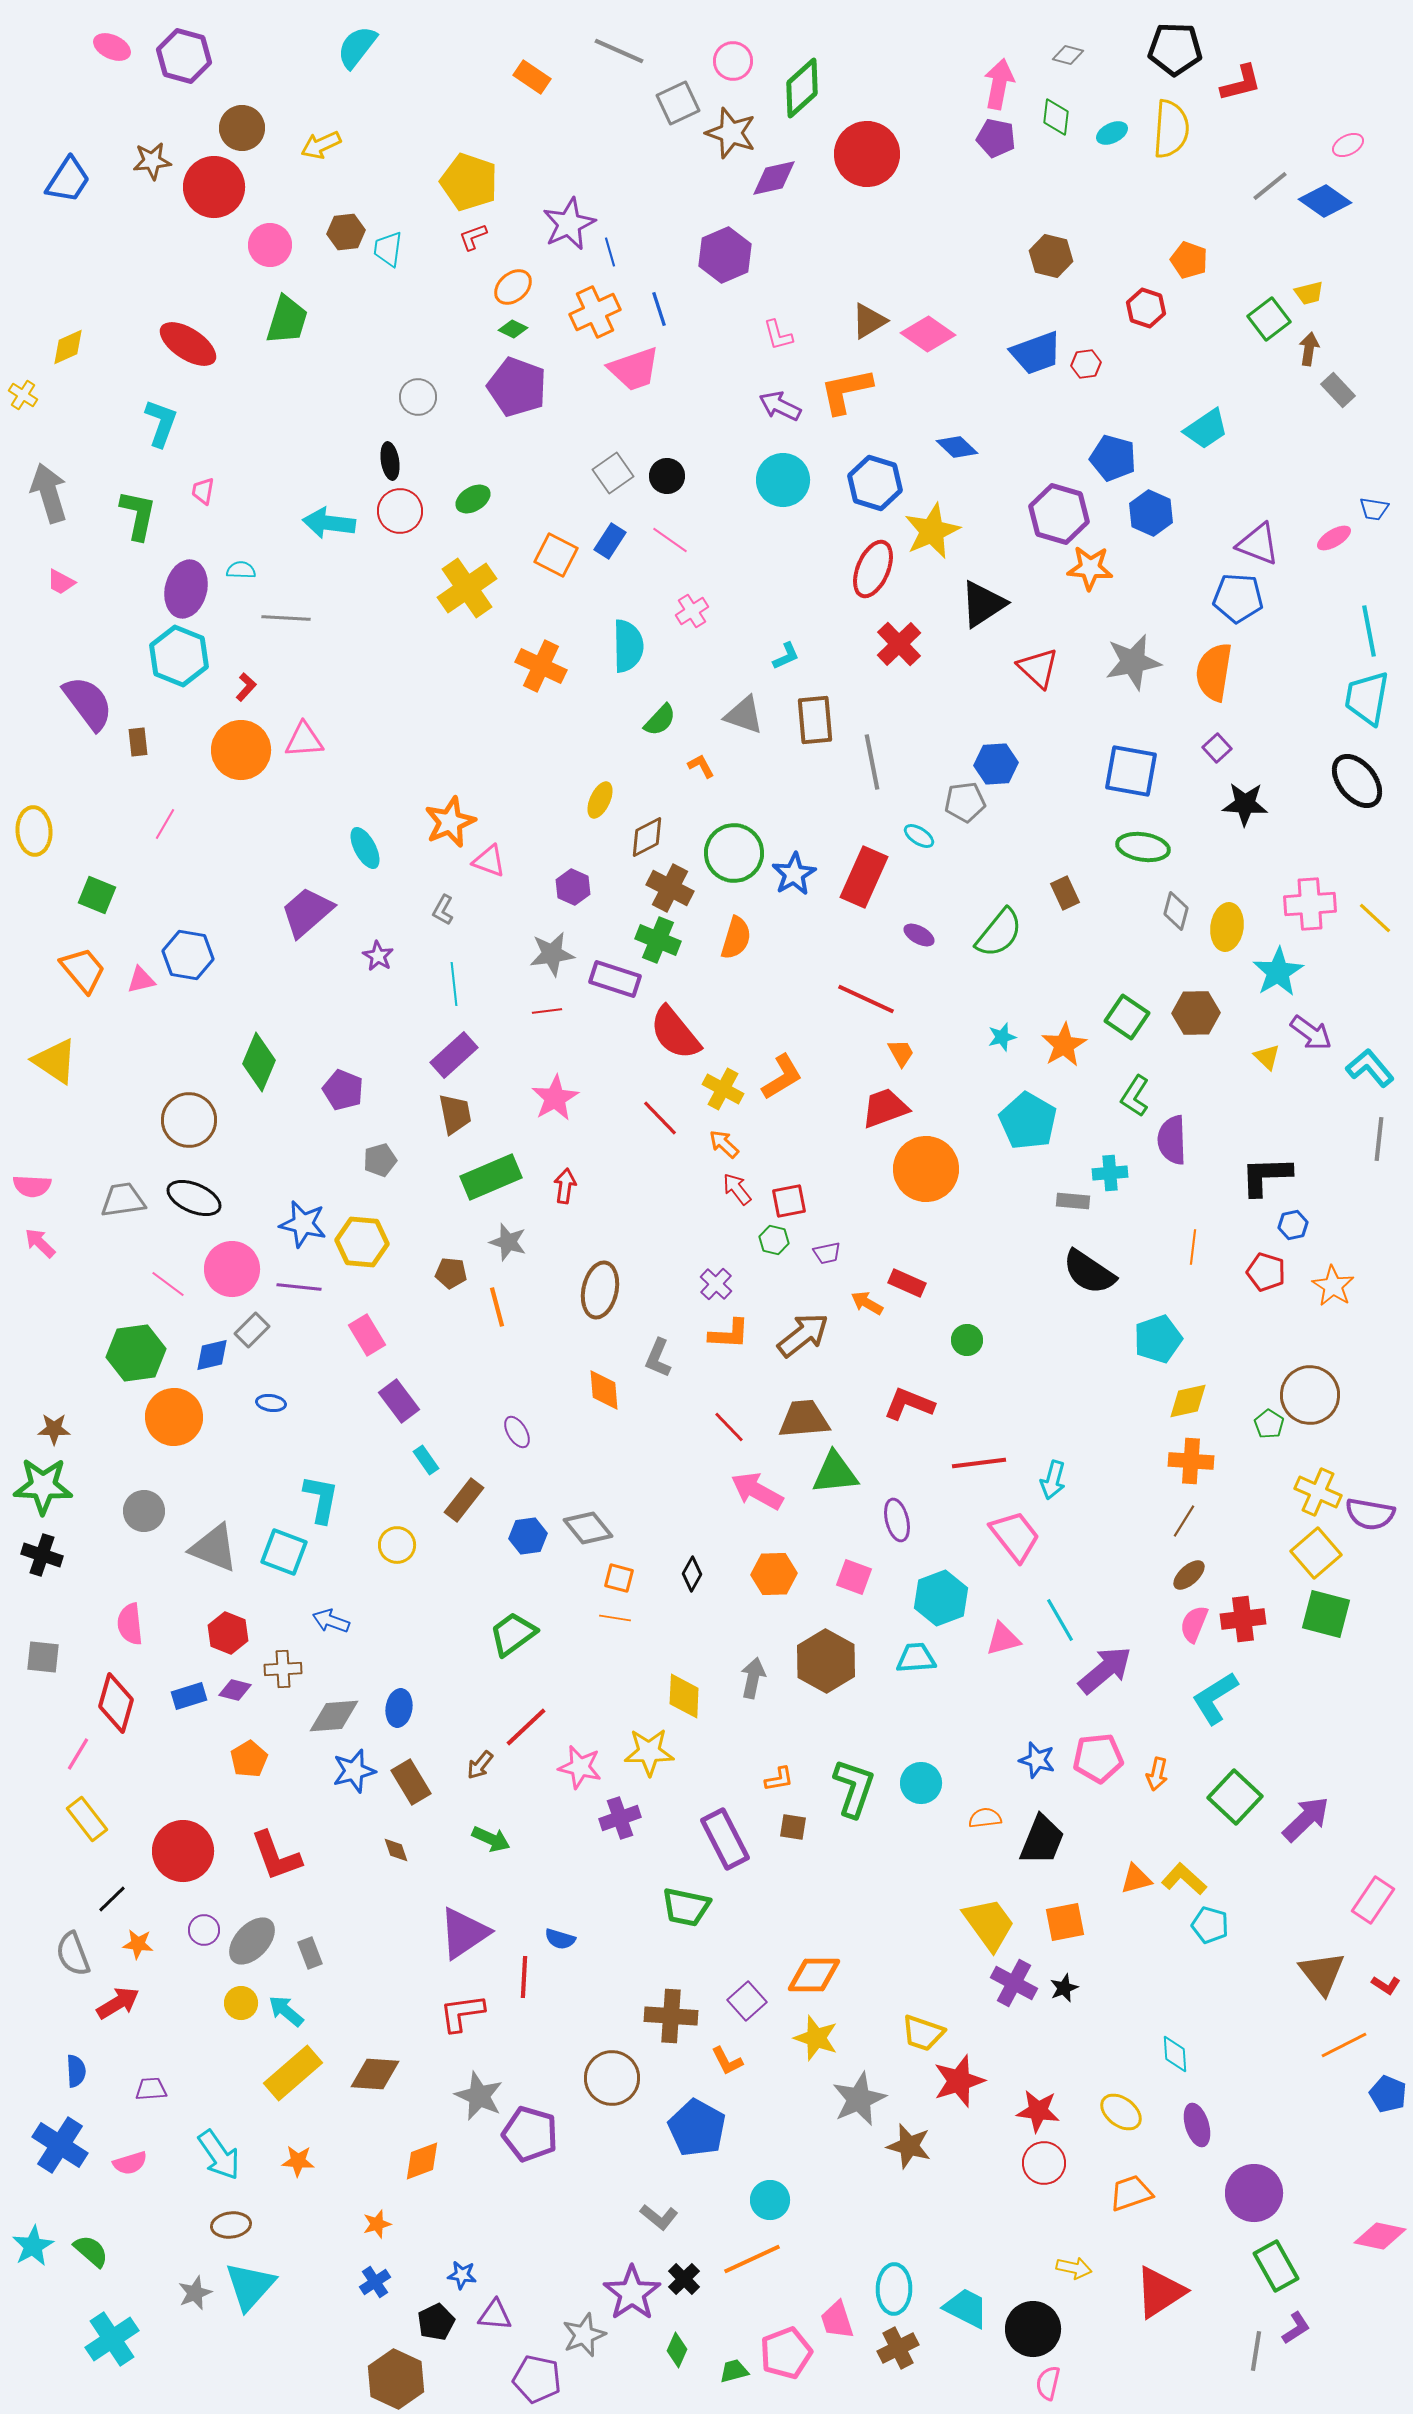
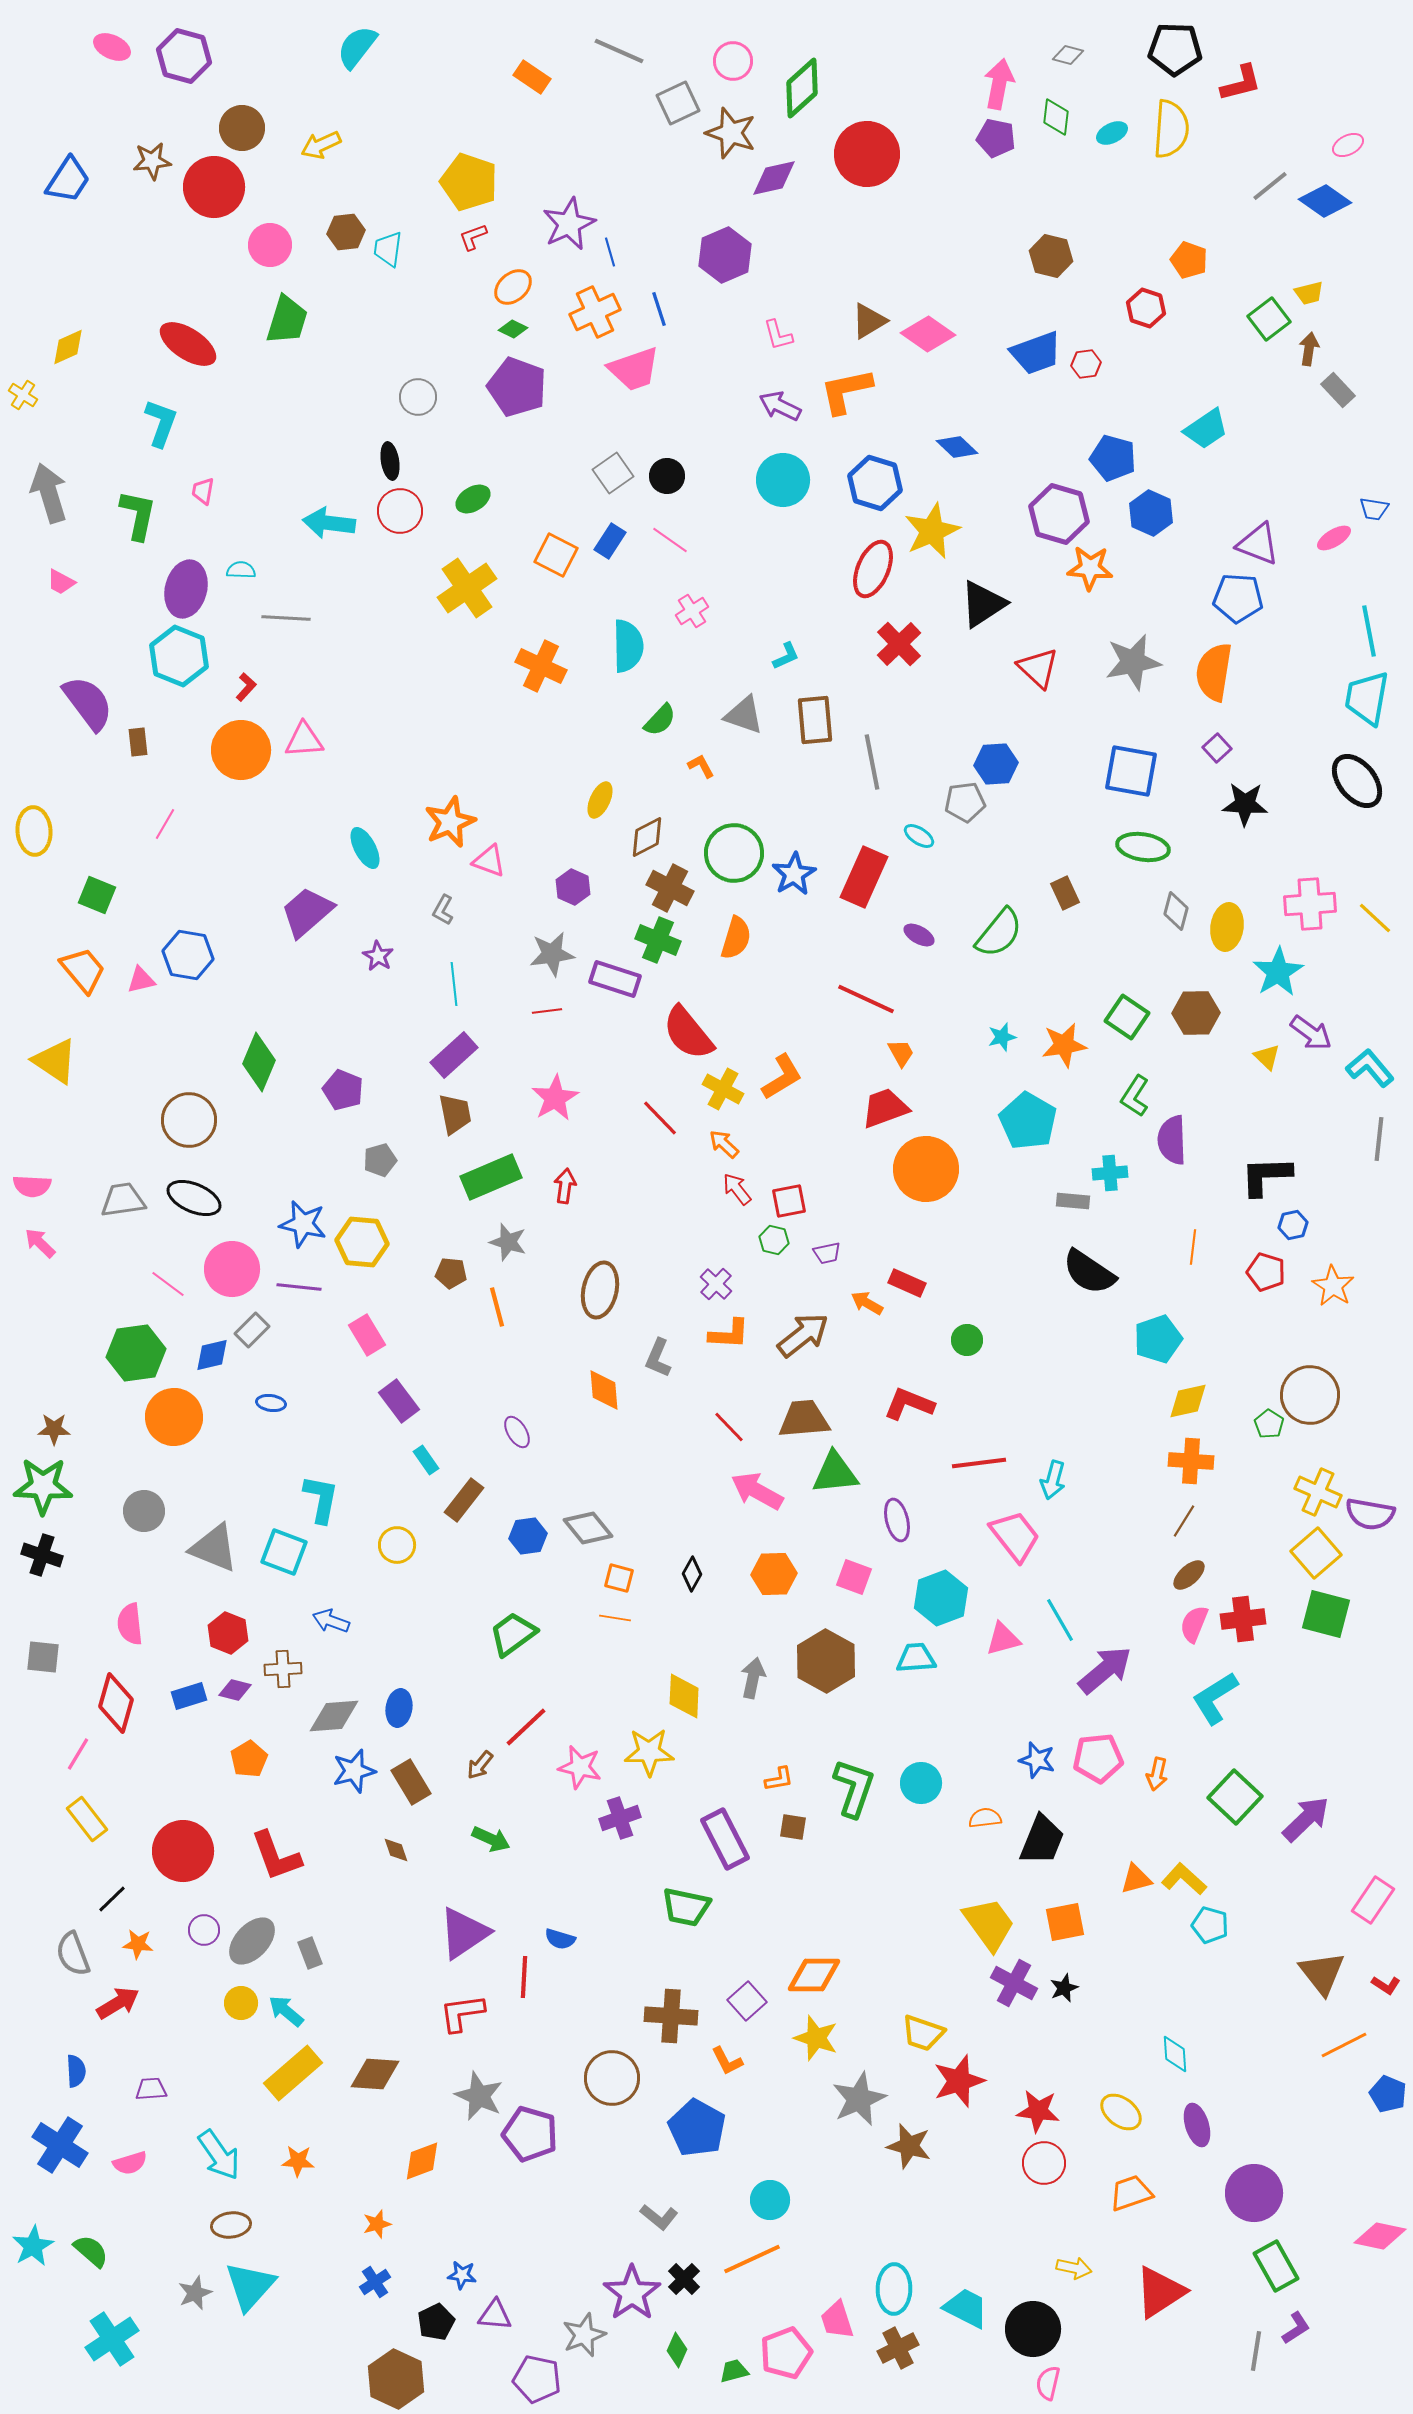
red semicircle at (675, 1033): moved 13 px right
orange star at (1064, 1045): rotated 21 degrees clockwise
